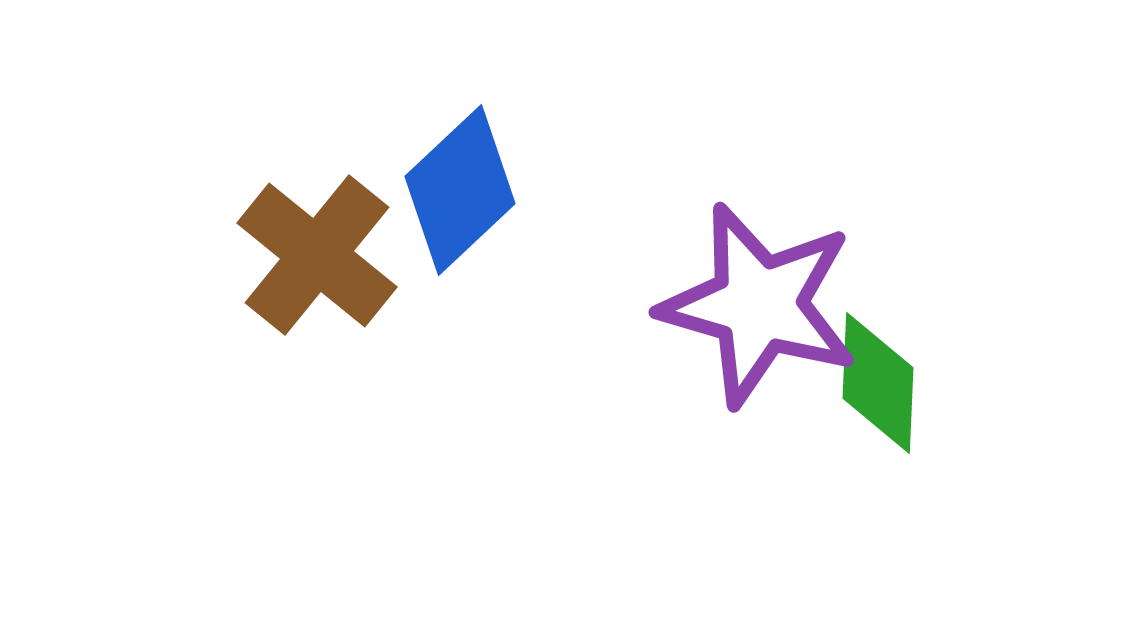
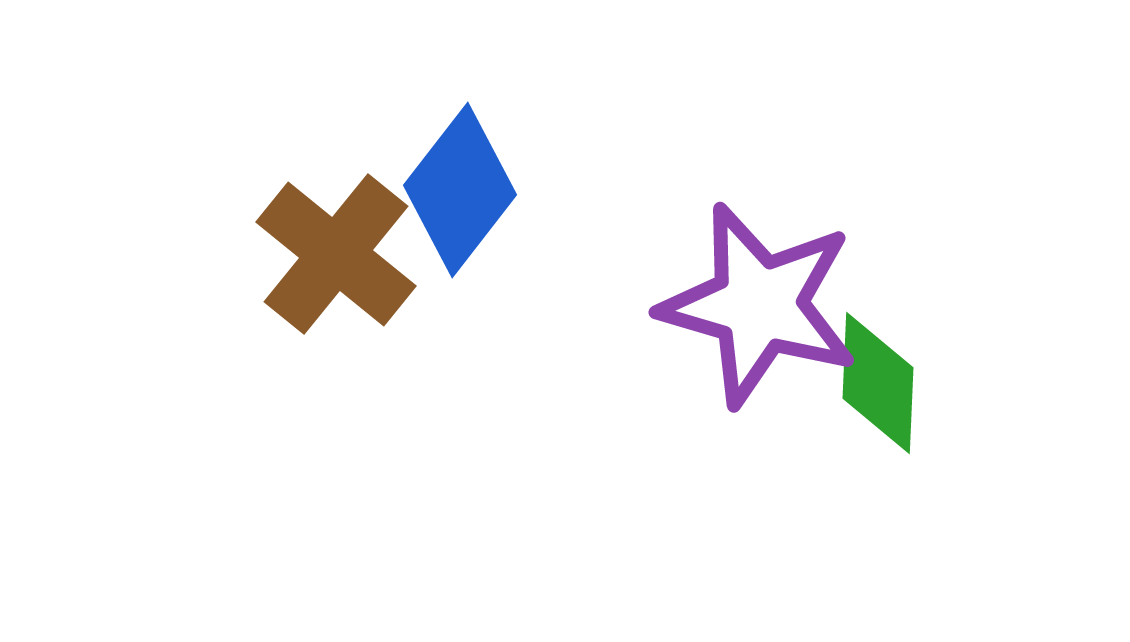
blue diamond: rotated 9 degrees counterclockwise
brown cross: moved 19 px right, 1 px up
